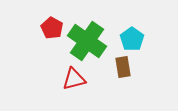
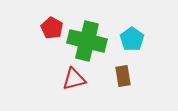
green cross: rotated 21 degrees counterclockwise
brown rectangle: moved 9 px down
